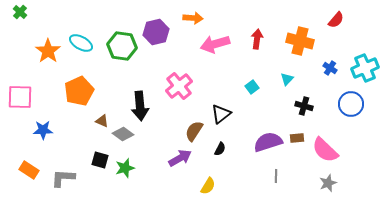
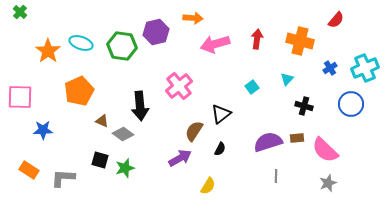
cyan ellipse: rotated 10 degrees counterclockwise
blue cross: rotated 24 degrees clockwise
